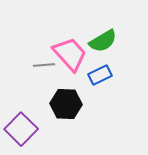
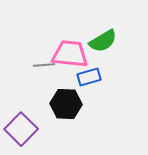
pink trapezoid: rotated 42 degrees counterclockwise
blue rectangle: moved 11 px left, 2 px down; rotated 10 degrees clockwise
